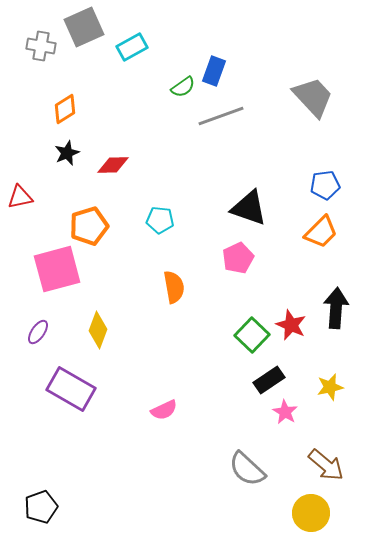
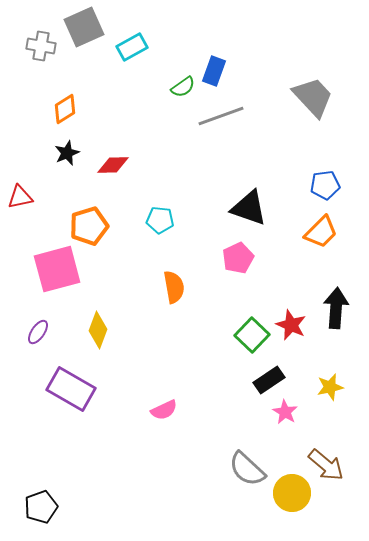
yellow circle: moved 19 px left, 20 px up
